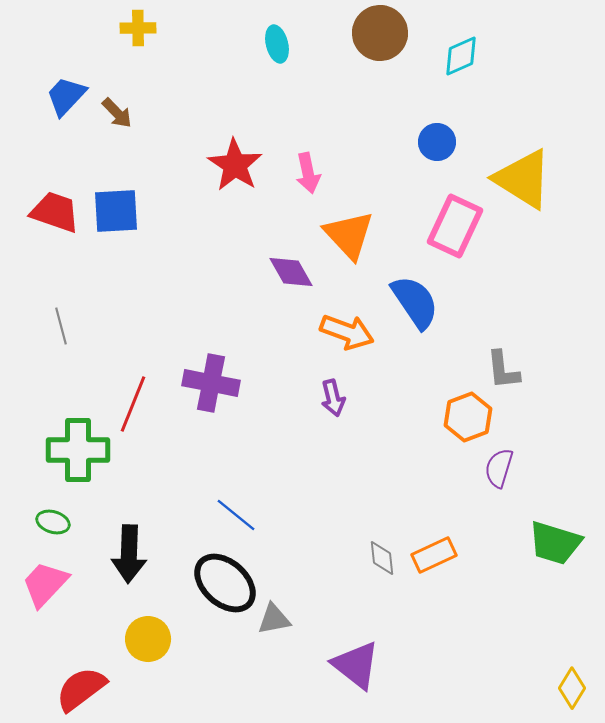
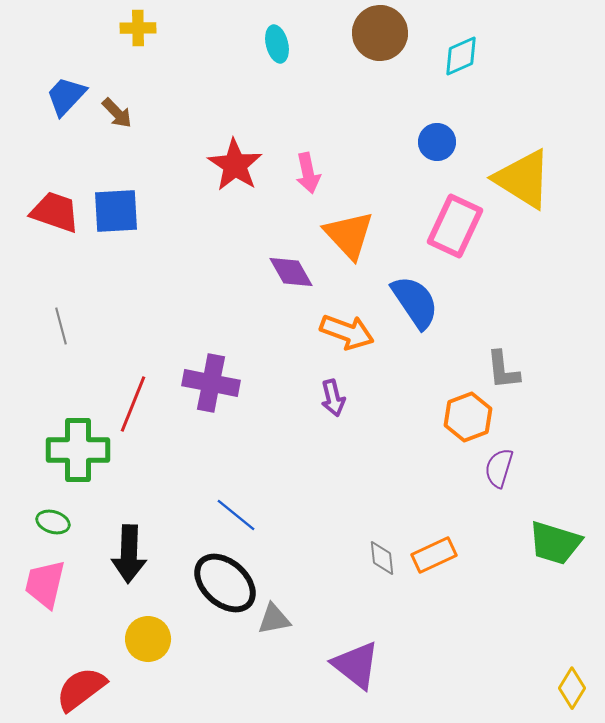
pink trapezoid: rotated 30 degrees counterclockwise
